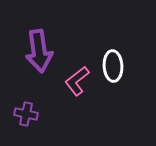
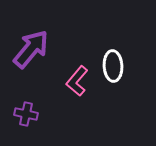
purple arrow: moved 8 px left, 2 px up; rotated 132 degrees counterclockwise
pink L-shape: rotated 12 degrees counterclockwise
